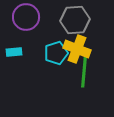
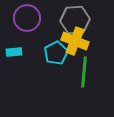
purple circle: moved 1 px right, 1 px down
yellow cross: moved 2 px left, 8 px up
cyan pentagon: rotated 10 degrees counterclockwise
